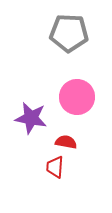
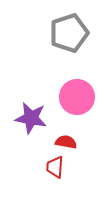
gray pentagon: rotated 21 degrees counterclockwise
